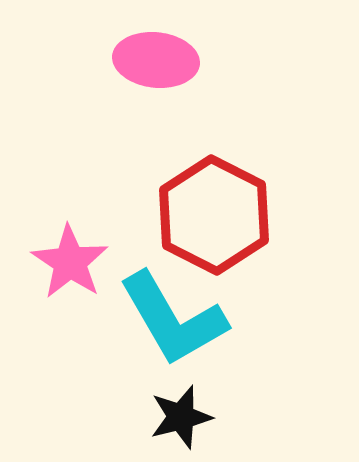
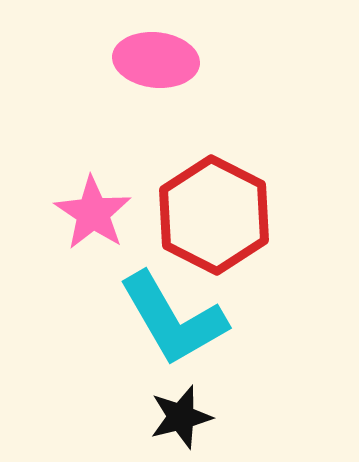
pink star: moved 23 px right, 49 px up
